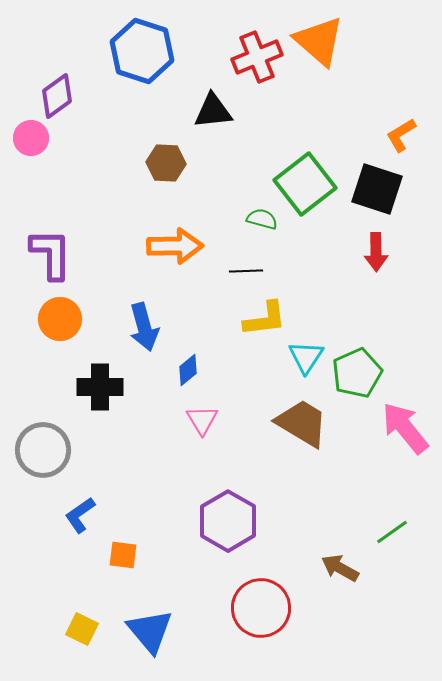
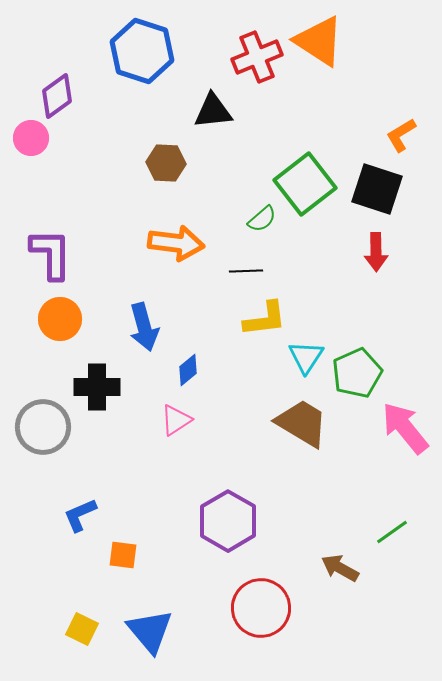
orange triangle: rotated 8 degrees counterclockwise
green semicircle: rotated 124 degrees clockwise
orange arrow: moved 1 px right, 3 px up; rotated 8 degrees clockwise
black cross: moved 3 px left
pink triangle: moved 26 px left; rotated 28 degrees clockwise
gray circle: moved 23 px up
blue L-shape: rotated 12 degrees clockwise
